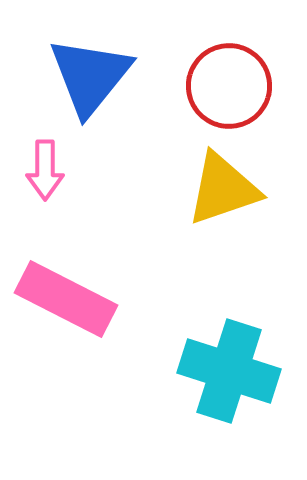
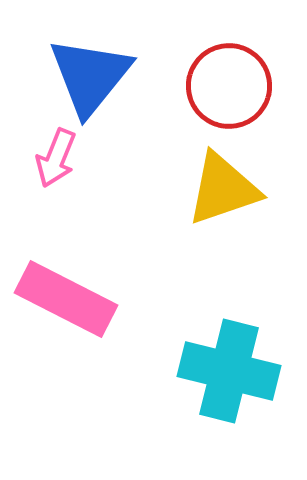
pink arrow: moved 11 px right, 12 px up; rotated 22 degrees clockwise
cyan cross: rotated 4 degrees counterclockwise
